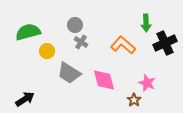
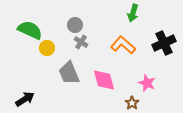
green arrow: moved 13 px left, 10 px up; rotated 18 degrees clockwise
green semicircle: moved 2 px right, 2 px up; rotated 40 degrees clockwise
black cross: moved 1 px left
yellow circle: moved 3 px up
gray trapezoid: rotated 35 degrees clockwise
brown star: moved 2 px left, 3 px down
